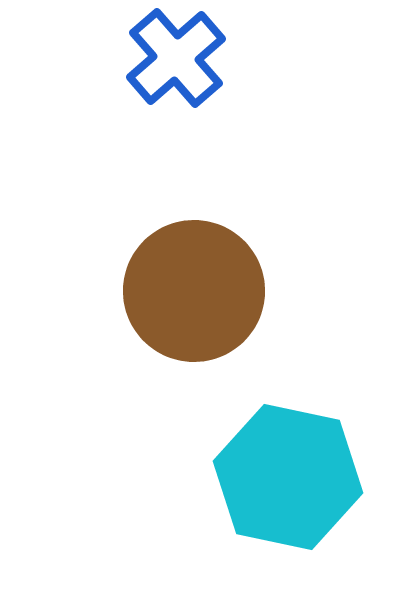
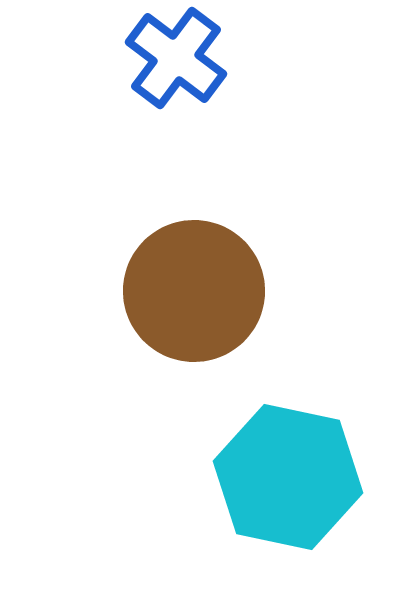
blue cross: rotated 12 degrees counterclockwise
